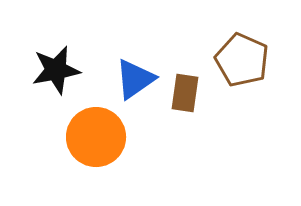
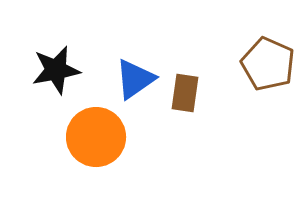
brown pentagon: moved 26 px right, 4 px down
